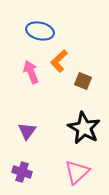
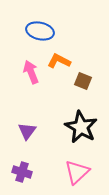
orange L-shape: rotated 70 degrees clockwise
black star: moved 3 px left, 1 px up
